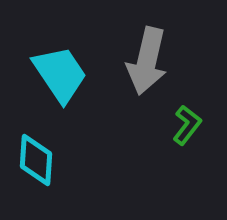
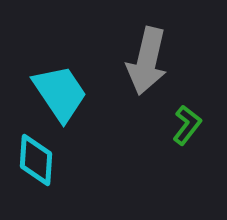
cyan trapezoid: moved 19 px down
